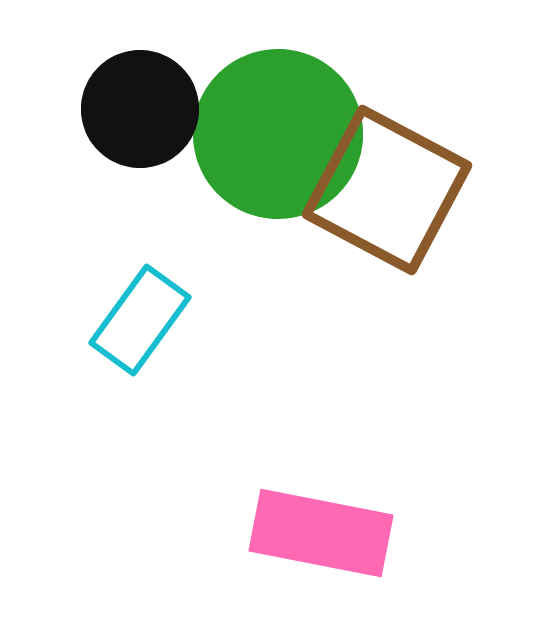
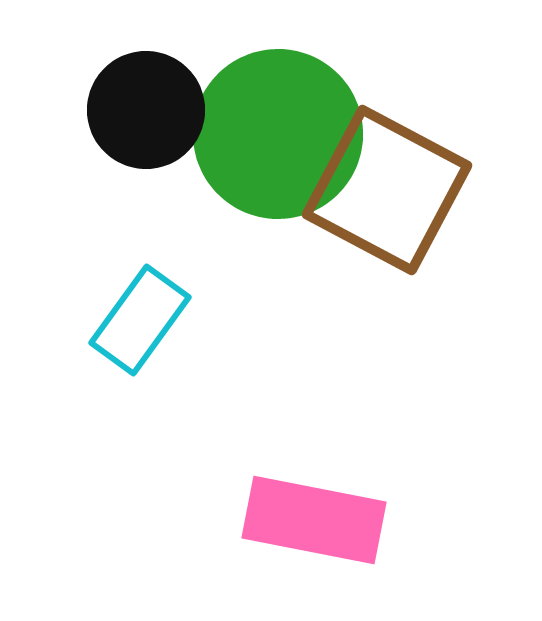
black circle: moved 6 px right, 1 px down
pink rectangle: moved 7 px left, 13 px up
